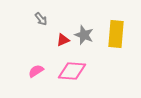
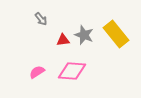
yellow rectangle: rotated 44 degrees counterclockwise
red triangle: rotated 16 degrees clockwise
pink semicircle: moved 1 px right, 1 px down
